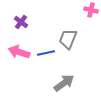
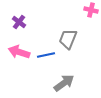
purple cross: moved 2 px left
blue line: moved 2 px down
